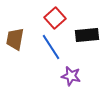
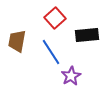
brown trapezoid: moved 2 px right, 2 px down
blue line: moved 5 px down
purple star: rotated 30 degrees clockwise
